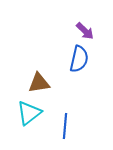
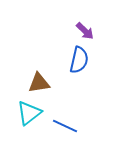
blue semicircle: moved 1 px down
blue line: rotated 70 degrees counterclockwise
